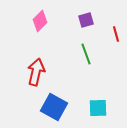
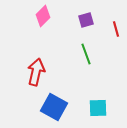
pink diamond: moved 3 px right, 5 px up
red line: moved 5 px up
